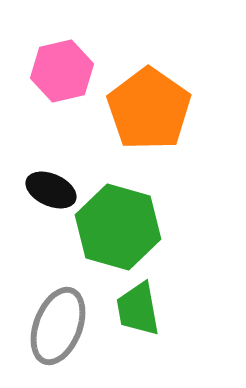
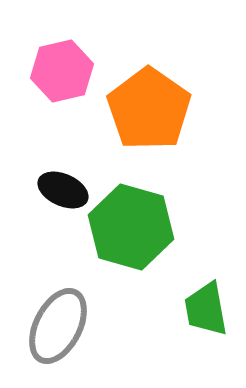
black ellipse: moved 12 px right
green hexagon: moved 13 px right
green trapezoid: moved 68 px right
gray ellipse: rotated 6 degrees clockwise
